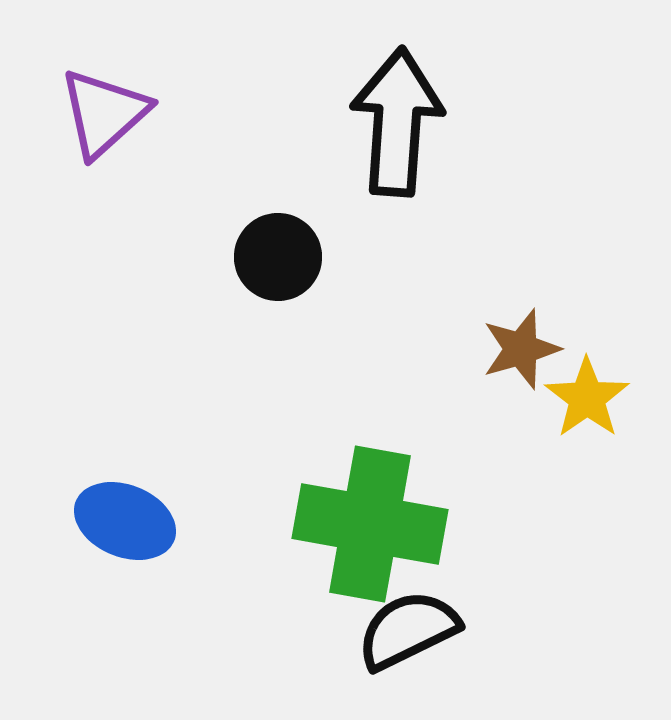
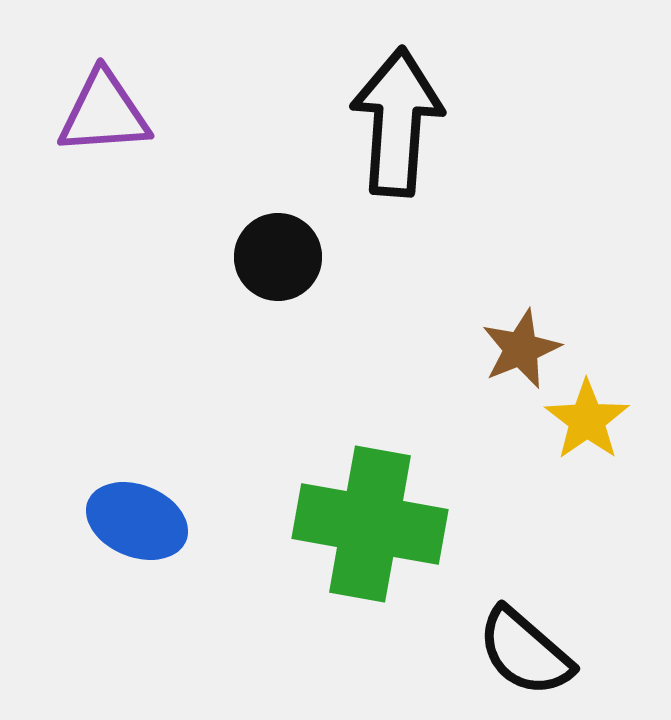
purple triangle: rotated 38 degrees clockwise
brown star: rotated 6 degrees counterclockwise
yellow star: moved 22 px down
blue ellipse: moved 12 px right
black semicircle: moved 117 px right, 22 px down; rotated 113 degrees counterclockwise
